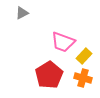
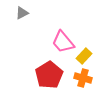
pink trapezoid: rotated 30 degrees clockwise
